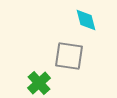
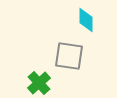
cyan diamond: rotated 15 degrees clockwise
